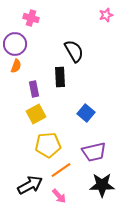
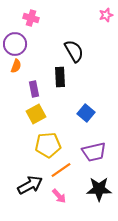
black star: moved 3 px left, 4 px down
